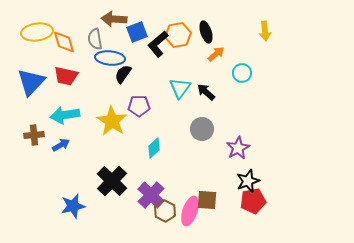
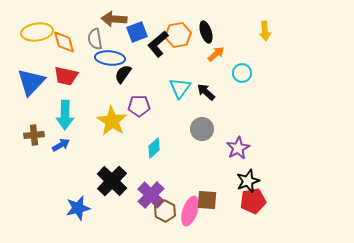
cyan arrow: rotated 80 degrees counterclockwise
blue star: moved 5 px right, 2 px down
